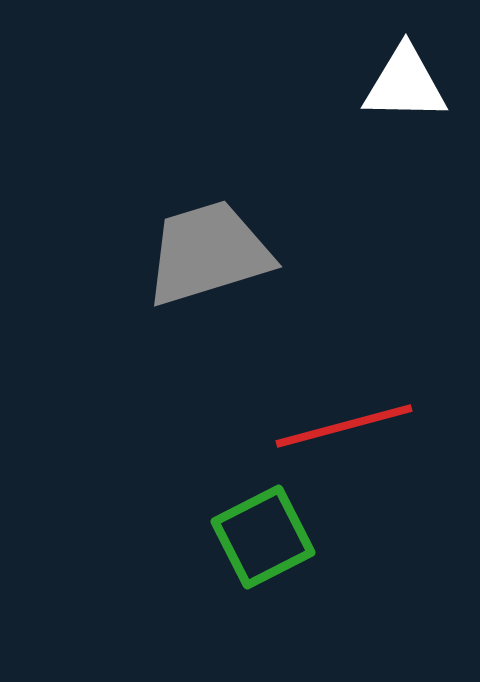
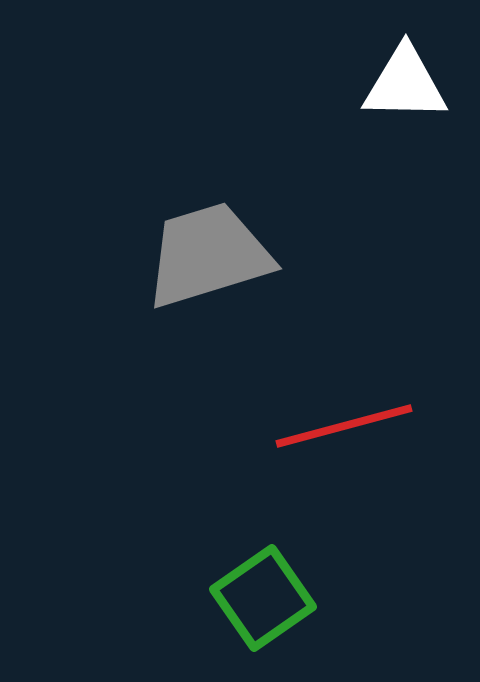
gray trapezoid: moved 2 px down
green square: moved 61 px down; rotated 8 degrees counterclockwise
